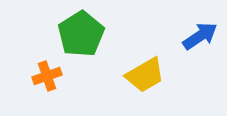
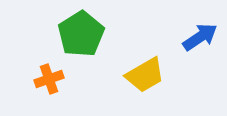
blue arrow: moved 1 px down
orange cross: moved 2 px right, 3 px down
